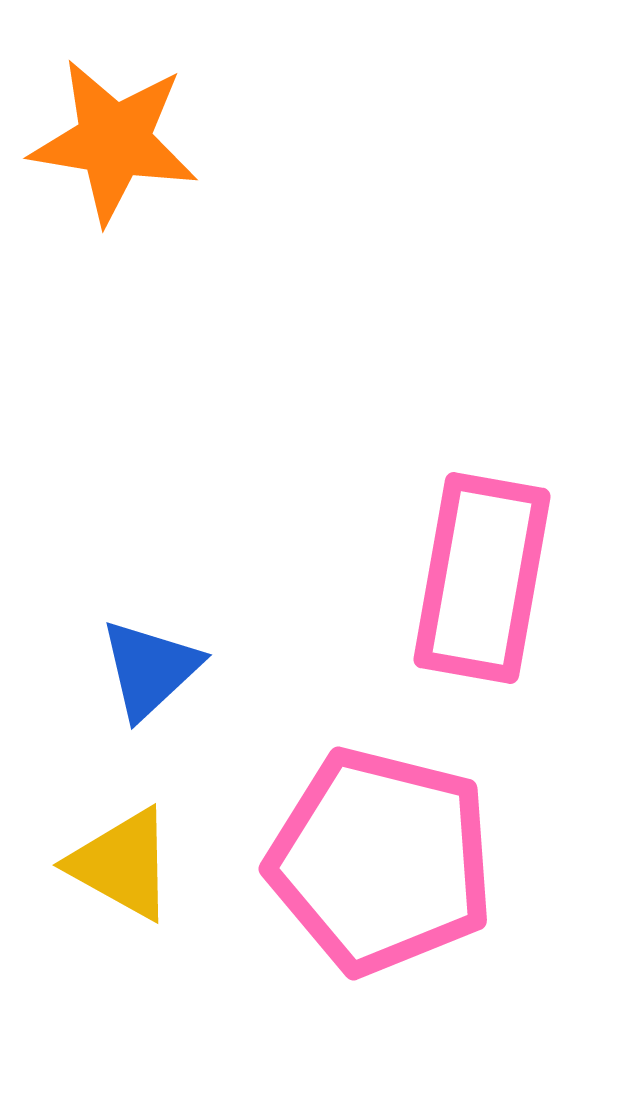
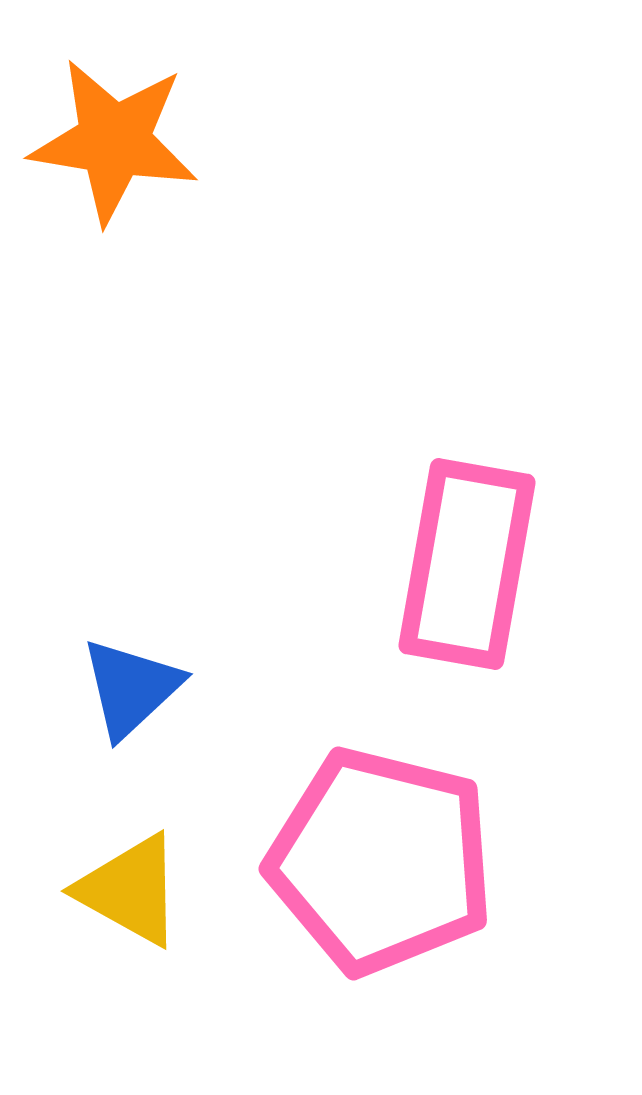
pink rectangle: moved 15 px left, 14 px up
blue triangle: moved 19 px left, 19 px down
yellow triangle: moved 8 px right, 26 px down
